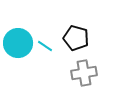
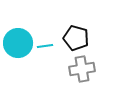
cyan line: rotated 42 degrees counterclockwise
gray cross: moved 2 px left, 4 px up
